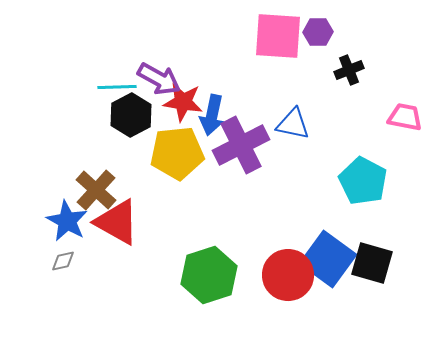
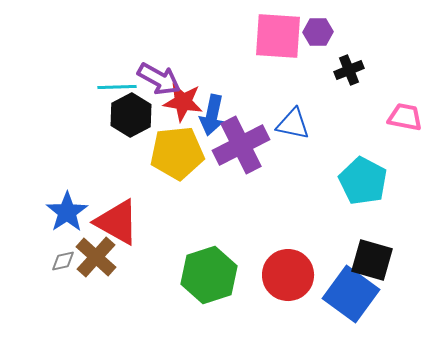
brown cross: moved 67 px down
blue star: moved 9 px up; rotated 9 degrees clockwise
blue square: moved 23 px right, 35 px down
black square: moved 3 px up
